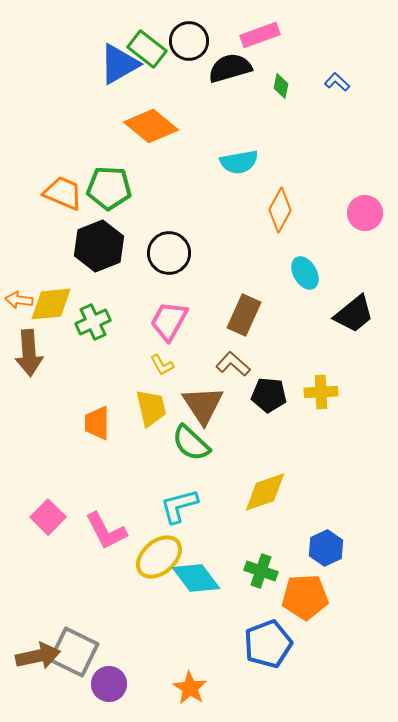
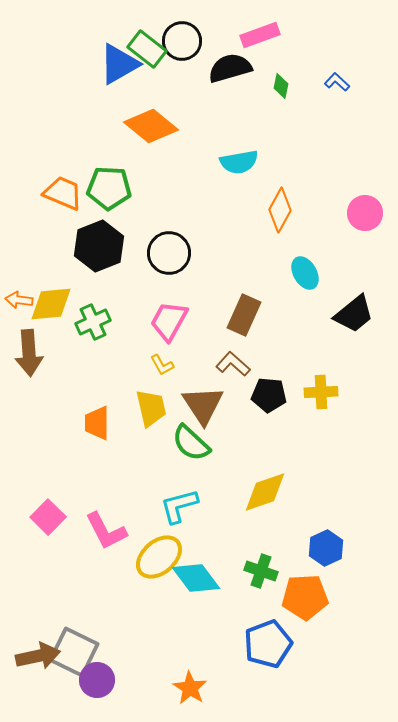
black circle at (189, 41): moved 7 px left
purple circle at (109, 684): moved 12 px left, 4 px up
